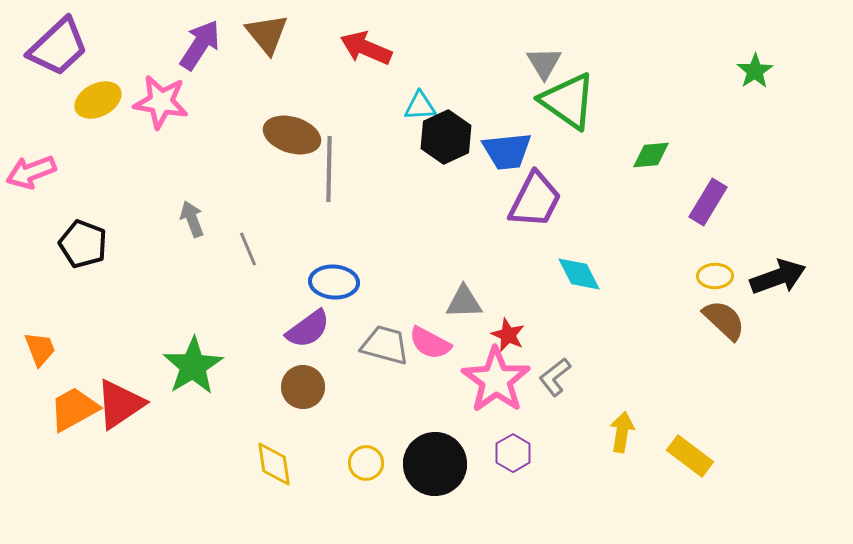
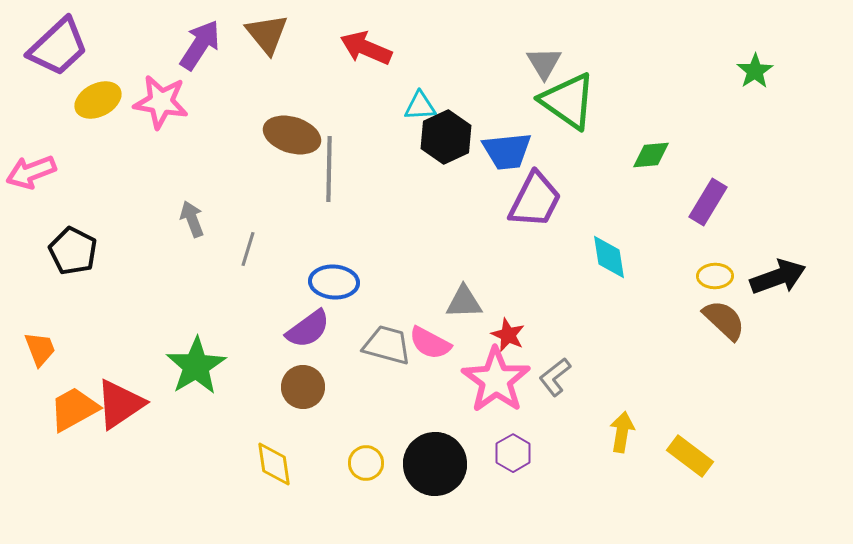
black pentagon at (83, 244): moved 10 px left, 7 px down; rotated 6 degrees clockwise
gray line at (248, 249): rotated 40 degrees clockwise
cyan diamond at (579, 274): moved 30 px right, 17 px up; rotated 18 degrees clockwise
gray trapezoid at (385, 345): moved 2 px right
green star at (193, 366): moved 3 px right
